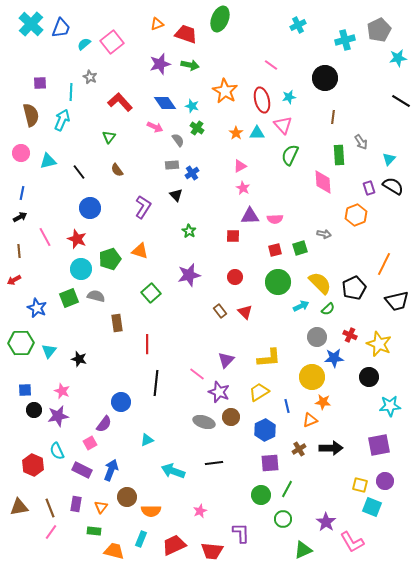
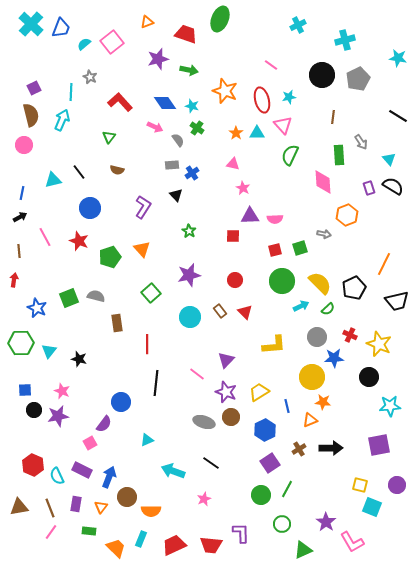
orange triangle at (157, 24): moved 10 px left, 2 px up
gray pentagon at (379, 30): moved 21 px left, 49 px down
cyan star at (398, 58): rotated 18 degrees clockwise
purple star at (160, 64): moved 2 px left, 5 px up
green arrow at (190, 65): moved 1 px left, 5 px down
black circle at (325, 78): moved 3 px left, 3 px up
purple square at (40, 83): moved 6 px left, 5 px down; rotated 24 degrees counterclockwise
orange star at (225, 91): rotated 10 degrees counterclockwise
black line at (401, 101): moved 3 px left, 15 px down
pink circle at (21, 153): moved 3 px right, 8 px up
cyan triangle at (389, 159): rotated 24 degrees counterclockwise
cyan triangle at (48, 161): moved 5 px right, 19 px down
pink triangle at (240, 166): moved 7 px left, 2 px up; rotated 40 degrees clockwise
brown semicircle at (117, 170): rotated 40 degrees counterclockwise
orange hexagon at (356, 215): moved 9 px left
red star at (77, 239): moved 2 px right, 2 px down
orange triangle at (140, 251): moved 2 px right, 2 px up; rotated 30 degrees clockwise
green pentagon at (110, 259): moved 2 px up
cyan circle at (81, 269): moved 109 px right, 48 px down
red circle at (235, 277): moved 3 px down
red arrow at (14, 280): rotated 128 degrees clockwise
green circle at (278, 282): moved 4 px right, 1 px up
yellow L-shape at (269, 358): moved 5 px right, 13 px up
purple star at (219, 392): moved 7 px right
cyan semicircle at (57, 451): moved 25 px down
black line at (214, 463): moved 3 px left; rotated 42 degrees clockwise
purple square at (270, 463): rotated 30 degrees counterclockwise
blue arrow at (111, 470): moved 2 px left, 7 px down
purple circle at (385, 481): moved 12 px right, 4 px down
pink star at (200, 511): moved 4 px right, 12 px up
green circle at (283, 519): moved 1 px left, 5 px down
green rectangle at (94, 531): moved 5 px left
orange trapezoid at (114, 551): moved 2 px right, 3 px up; rotated 30 degrees clockwise
red trapezoid at (212, 551): moved 1 px left, 6 px up
